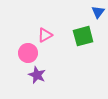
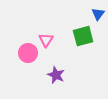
blue triangle: moved 2 px down
pink triangle: moved 1 px right, 5 px down; rotated 28 degrees counterclockwise
purple star: moved 19 px right
